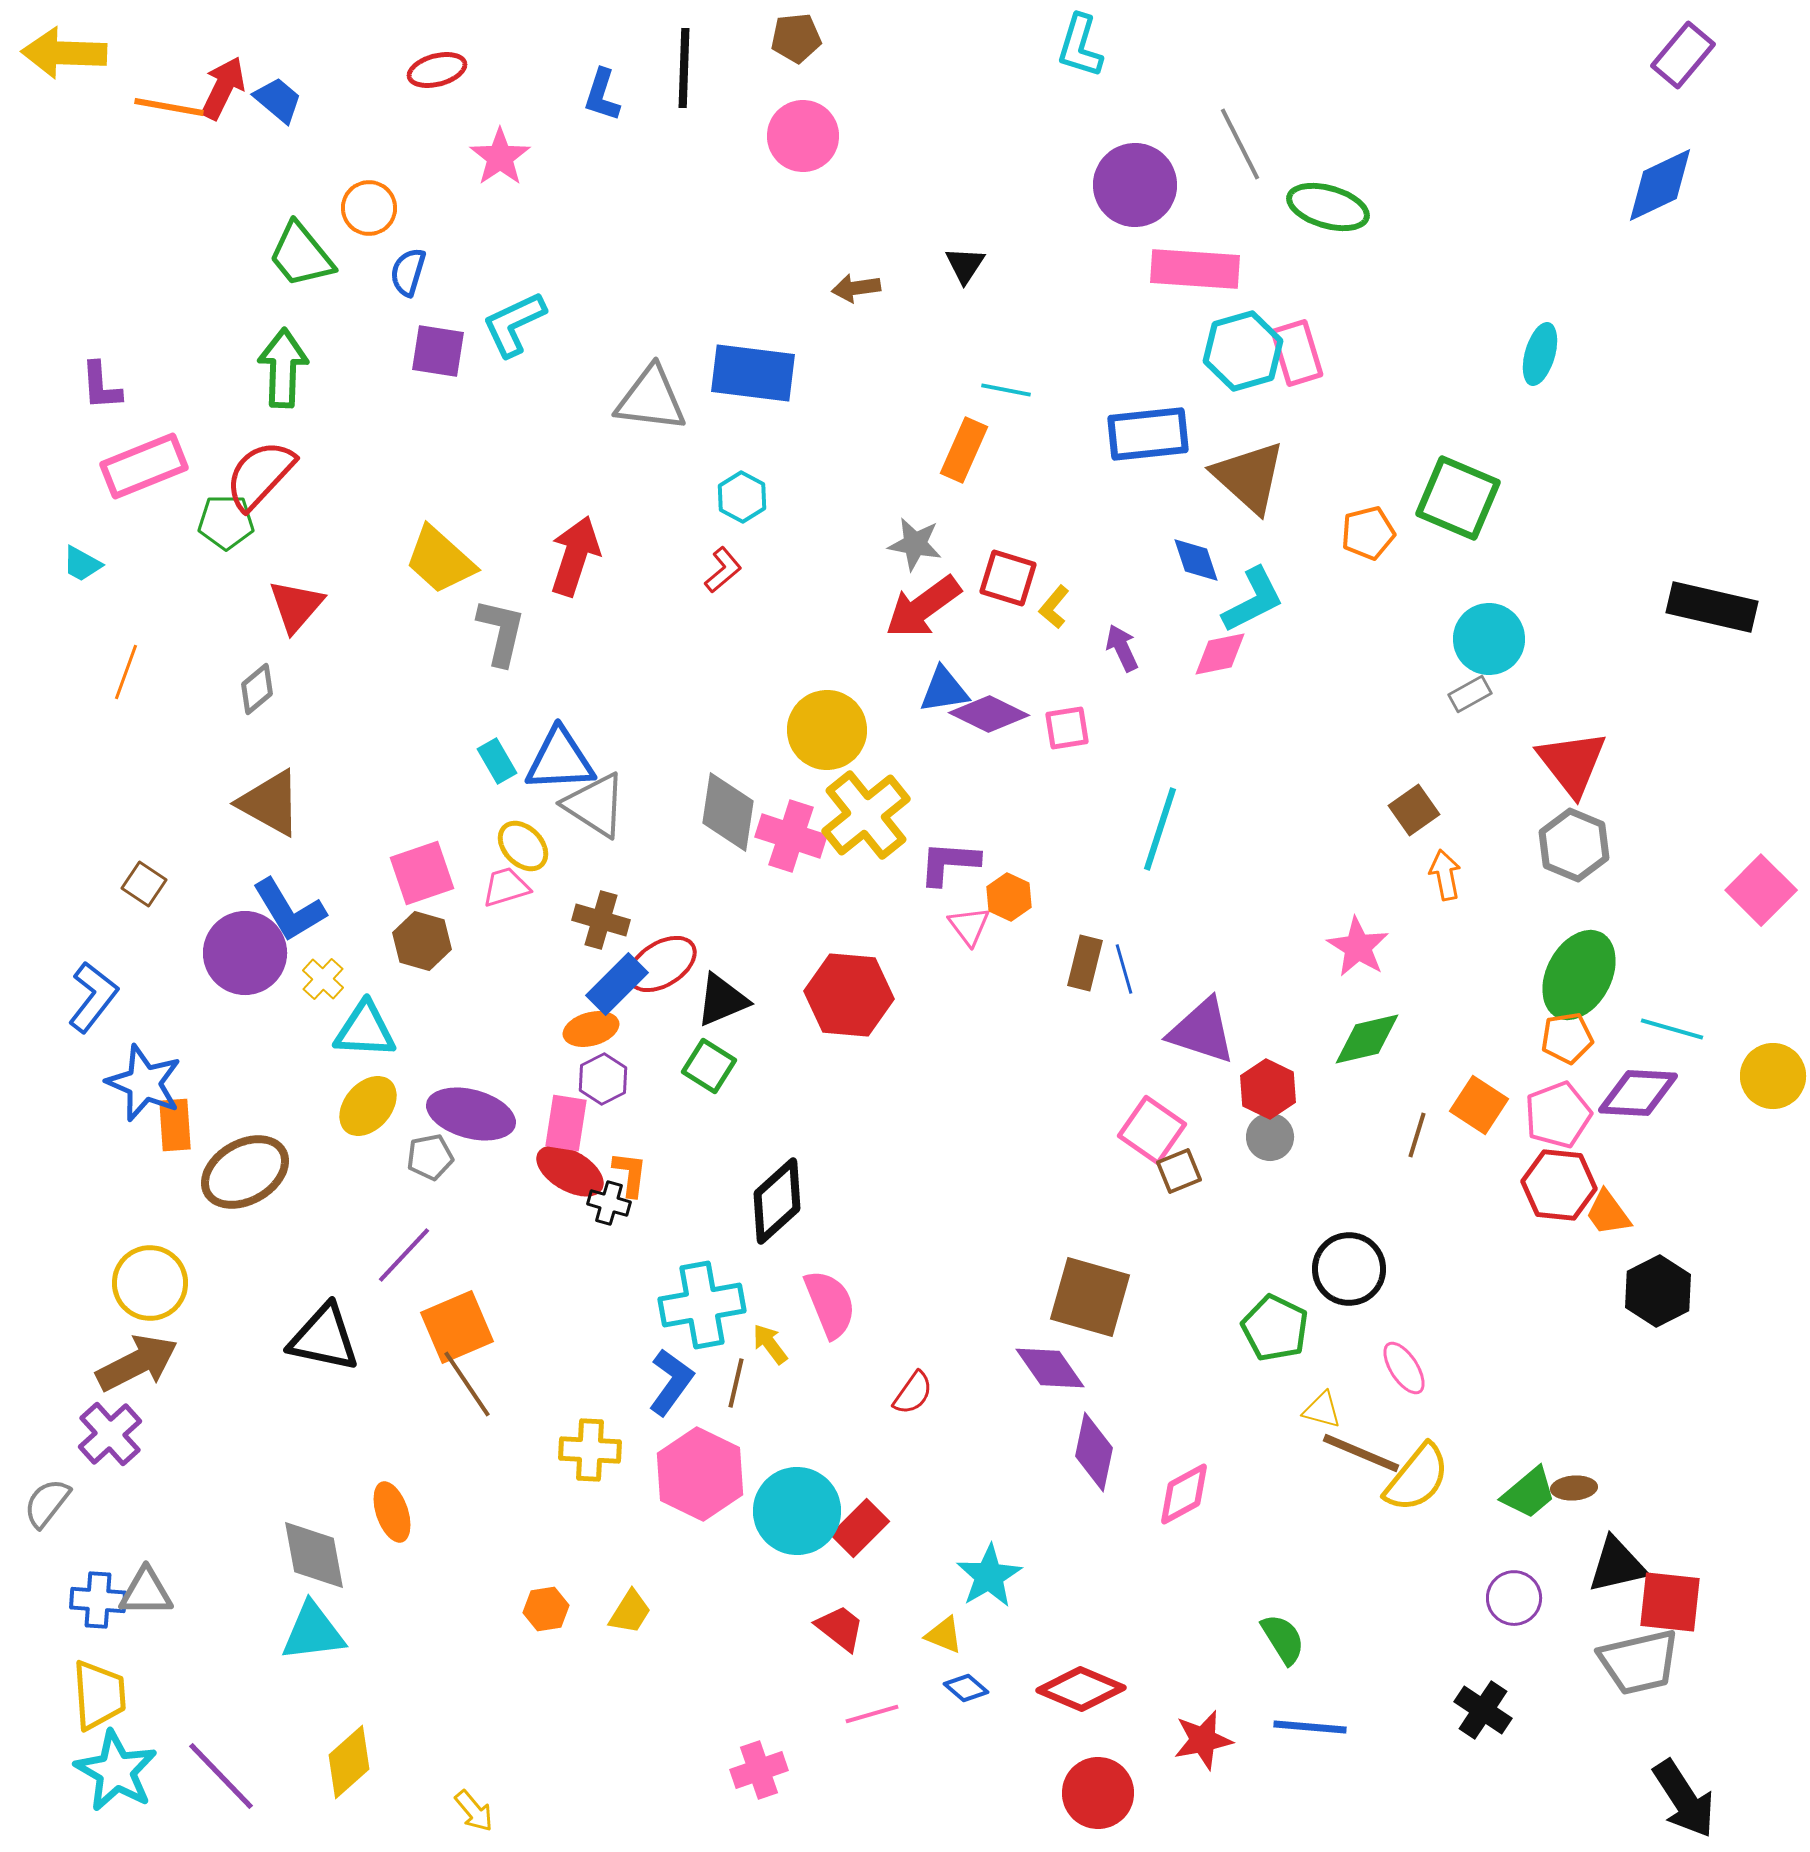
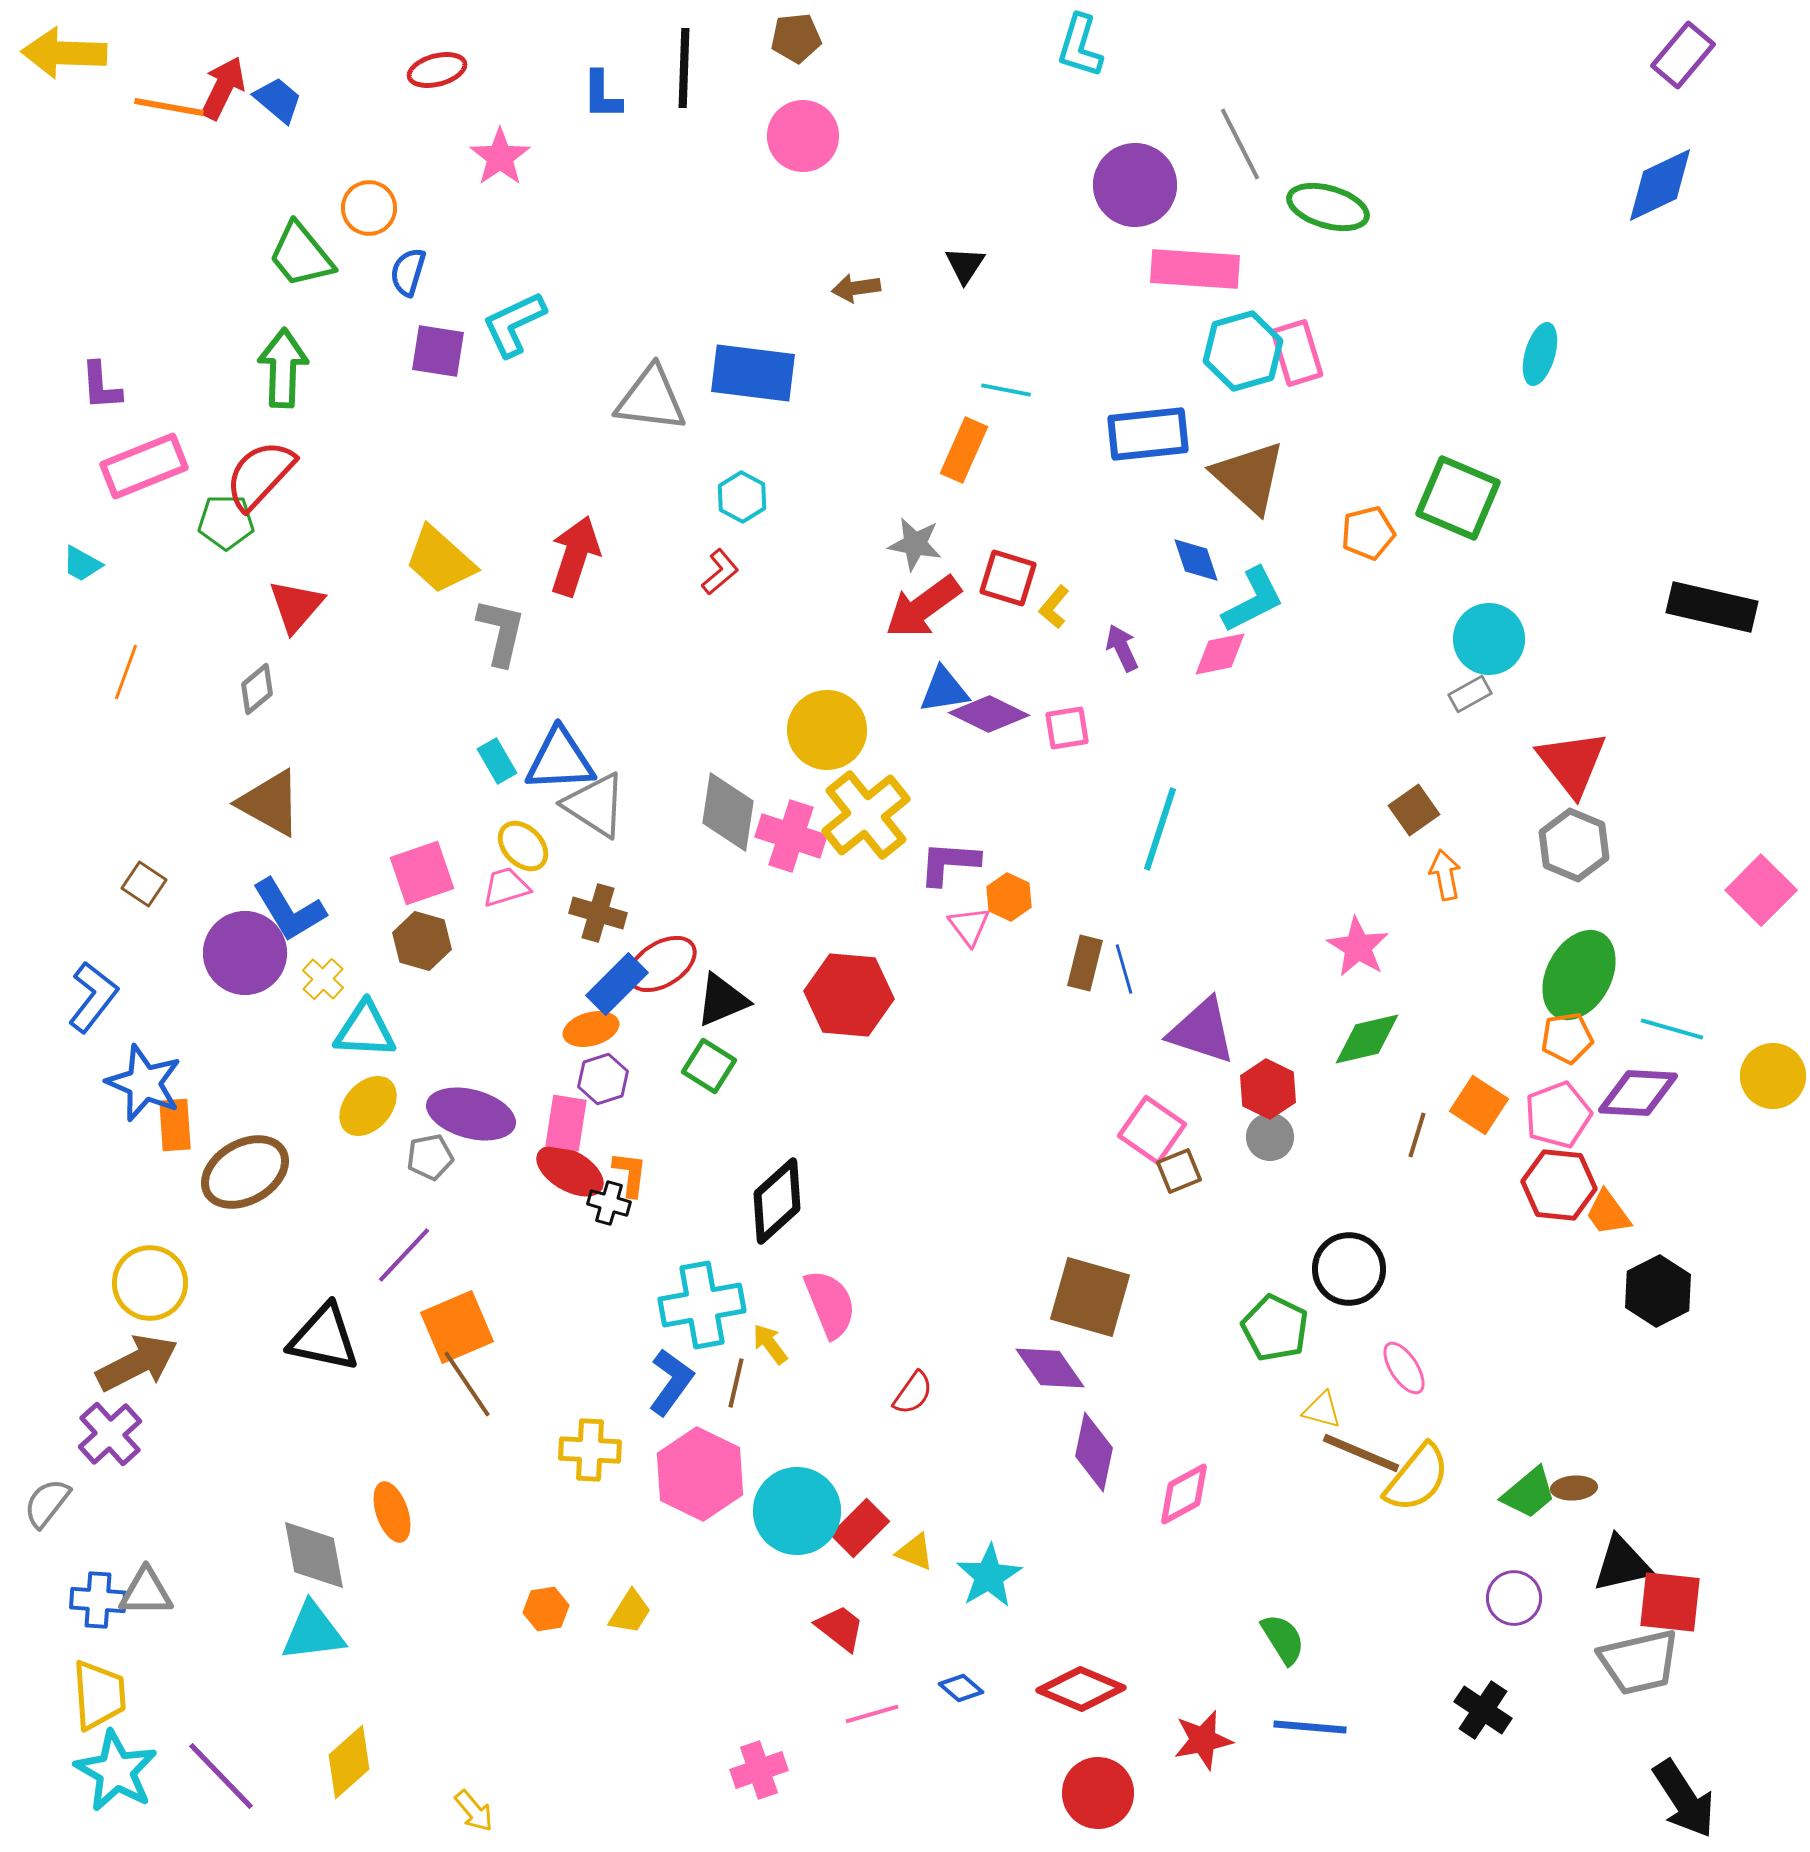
blue L-shape at (602, 95): rotated 18 degrees counterclockwise
red L-shape at (723, 570): moved 3 px left, 2 px down
brown cross at (601, 920): moved 3 px left, 7 px up
purple hexagon at (603, 1079): rotated 9 degrees clockwise
black triangle at (1617, 1565): moved 5 px right, 1 px up
yellow triangle at (944, 1635): moved 29 px left, 83 px up
blue diamond at (966, 1688): moved 5 px left
